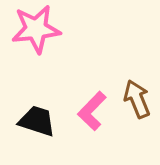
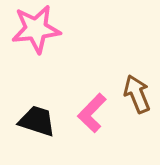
brown arrow: moved 5 px up
pink L-shape: moved 2 px down
